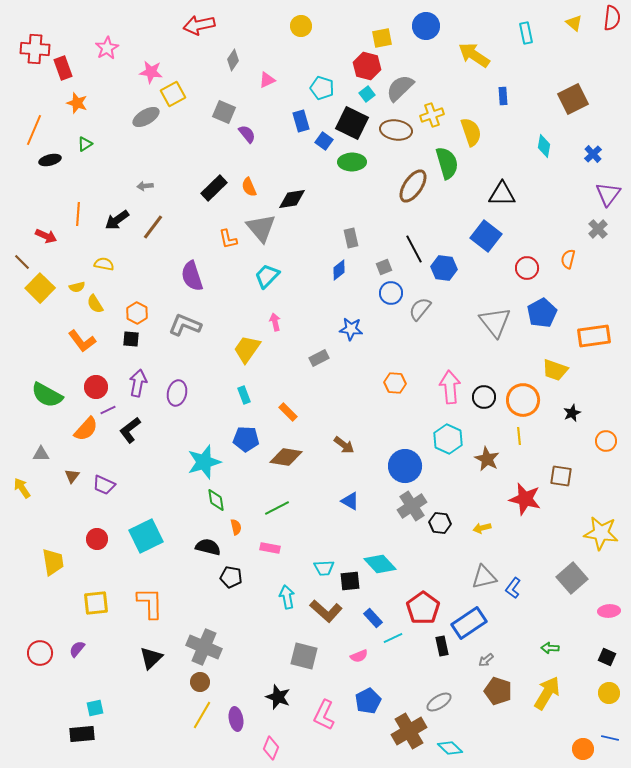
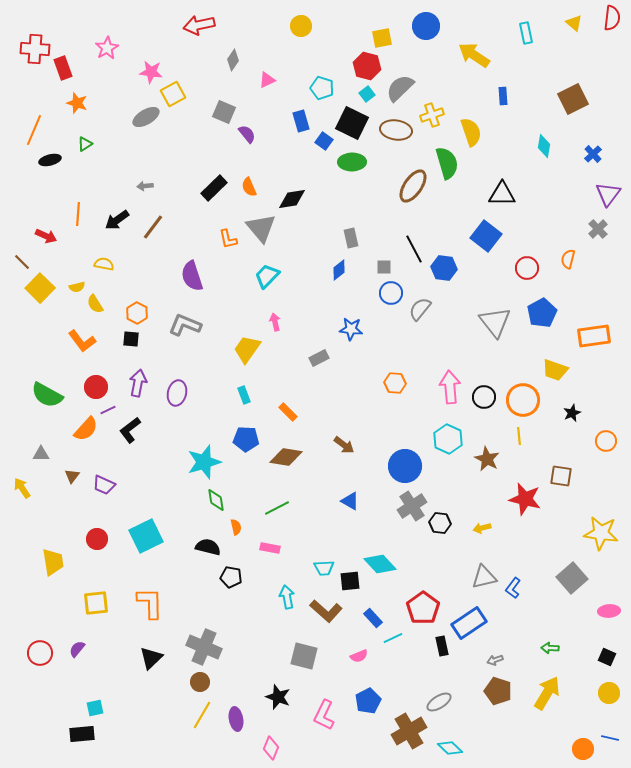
gray square at (384, 267): rotated 21 degrees clockwise
gray arrow at (486, 660): moved 9 px right; rotated 21 degrees clockwise
